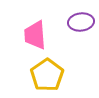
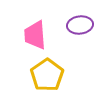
purple ellipse: moved 1 px left, 3 px down
